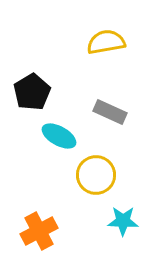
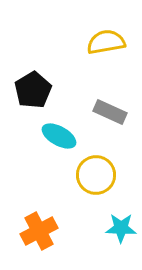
black pentagon: moved 1 px right, 2 px up
cyan star: moved 2 px left, 7 px down
